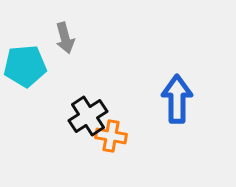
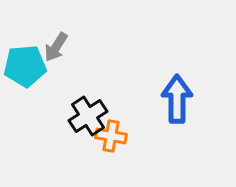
gray arrow: moved 9 px left, 9 px down; rotated 48 degrees clockwise
